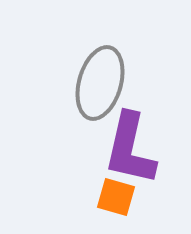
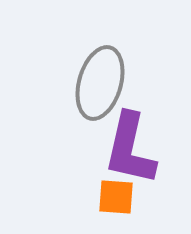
orange square: rotated 12 degrees counterclockwise
